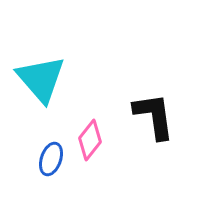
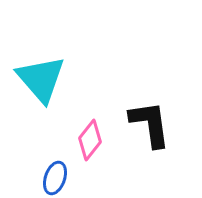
black L-shape: moved 4 px left, 8 px down
blue ellipse: moved 4 px right, 19 px down
